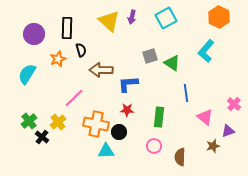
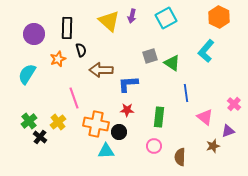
purple arrow: moved 1 px up
pink line: rotated 65 degrees counterclockwise
black cross: moved 2 px left
